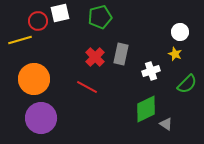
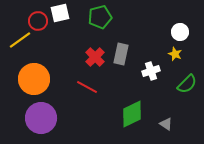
yellow line: rotated 20 degrees counterclockwise
green diamond: moved 14 px left, 5 px down
